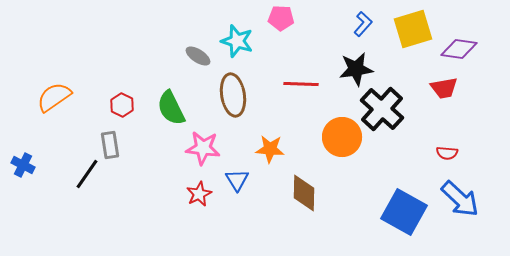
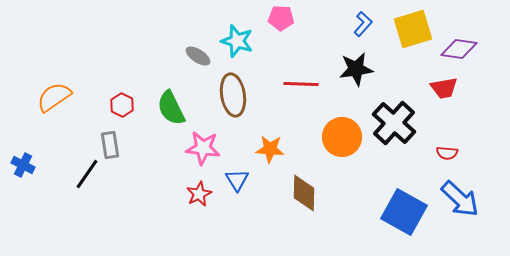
black cross: moved 12 px right, 14 px down
